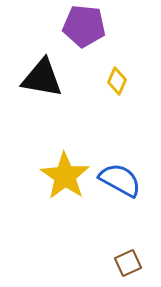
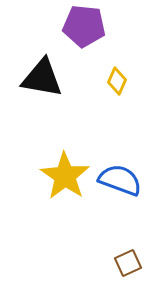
blue semicircle: rotated 9 degrees counterclockwise
